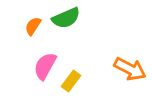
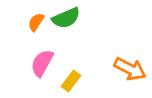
orange semicircle: moved 3 px right, 4 px up
pink semicircle: moved 3 px left, 3 px up
